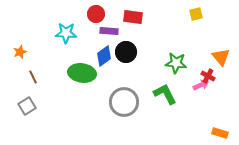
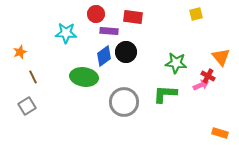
green ellipse: moved 2 px right, 4 px down
green L-shape: rotated 60 degrees counterclockwise
